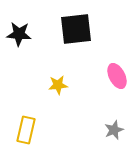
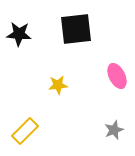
yellow rectangle: moved 1 px left, 1 px down; rotated 32 degrees clockwise
